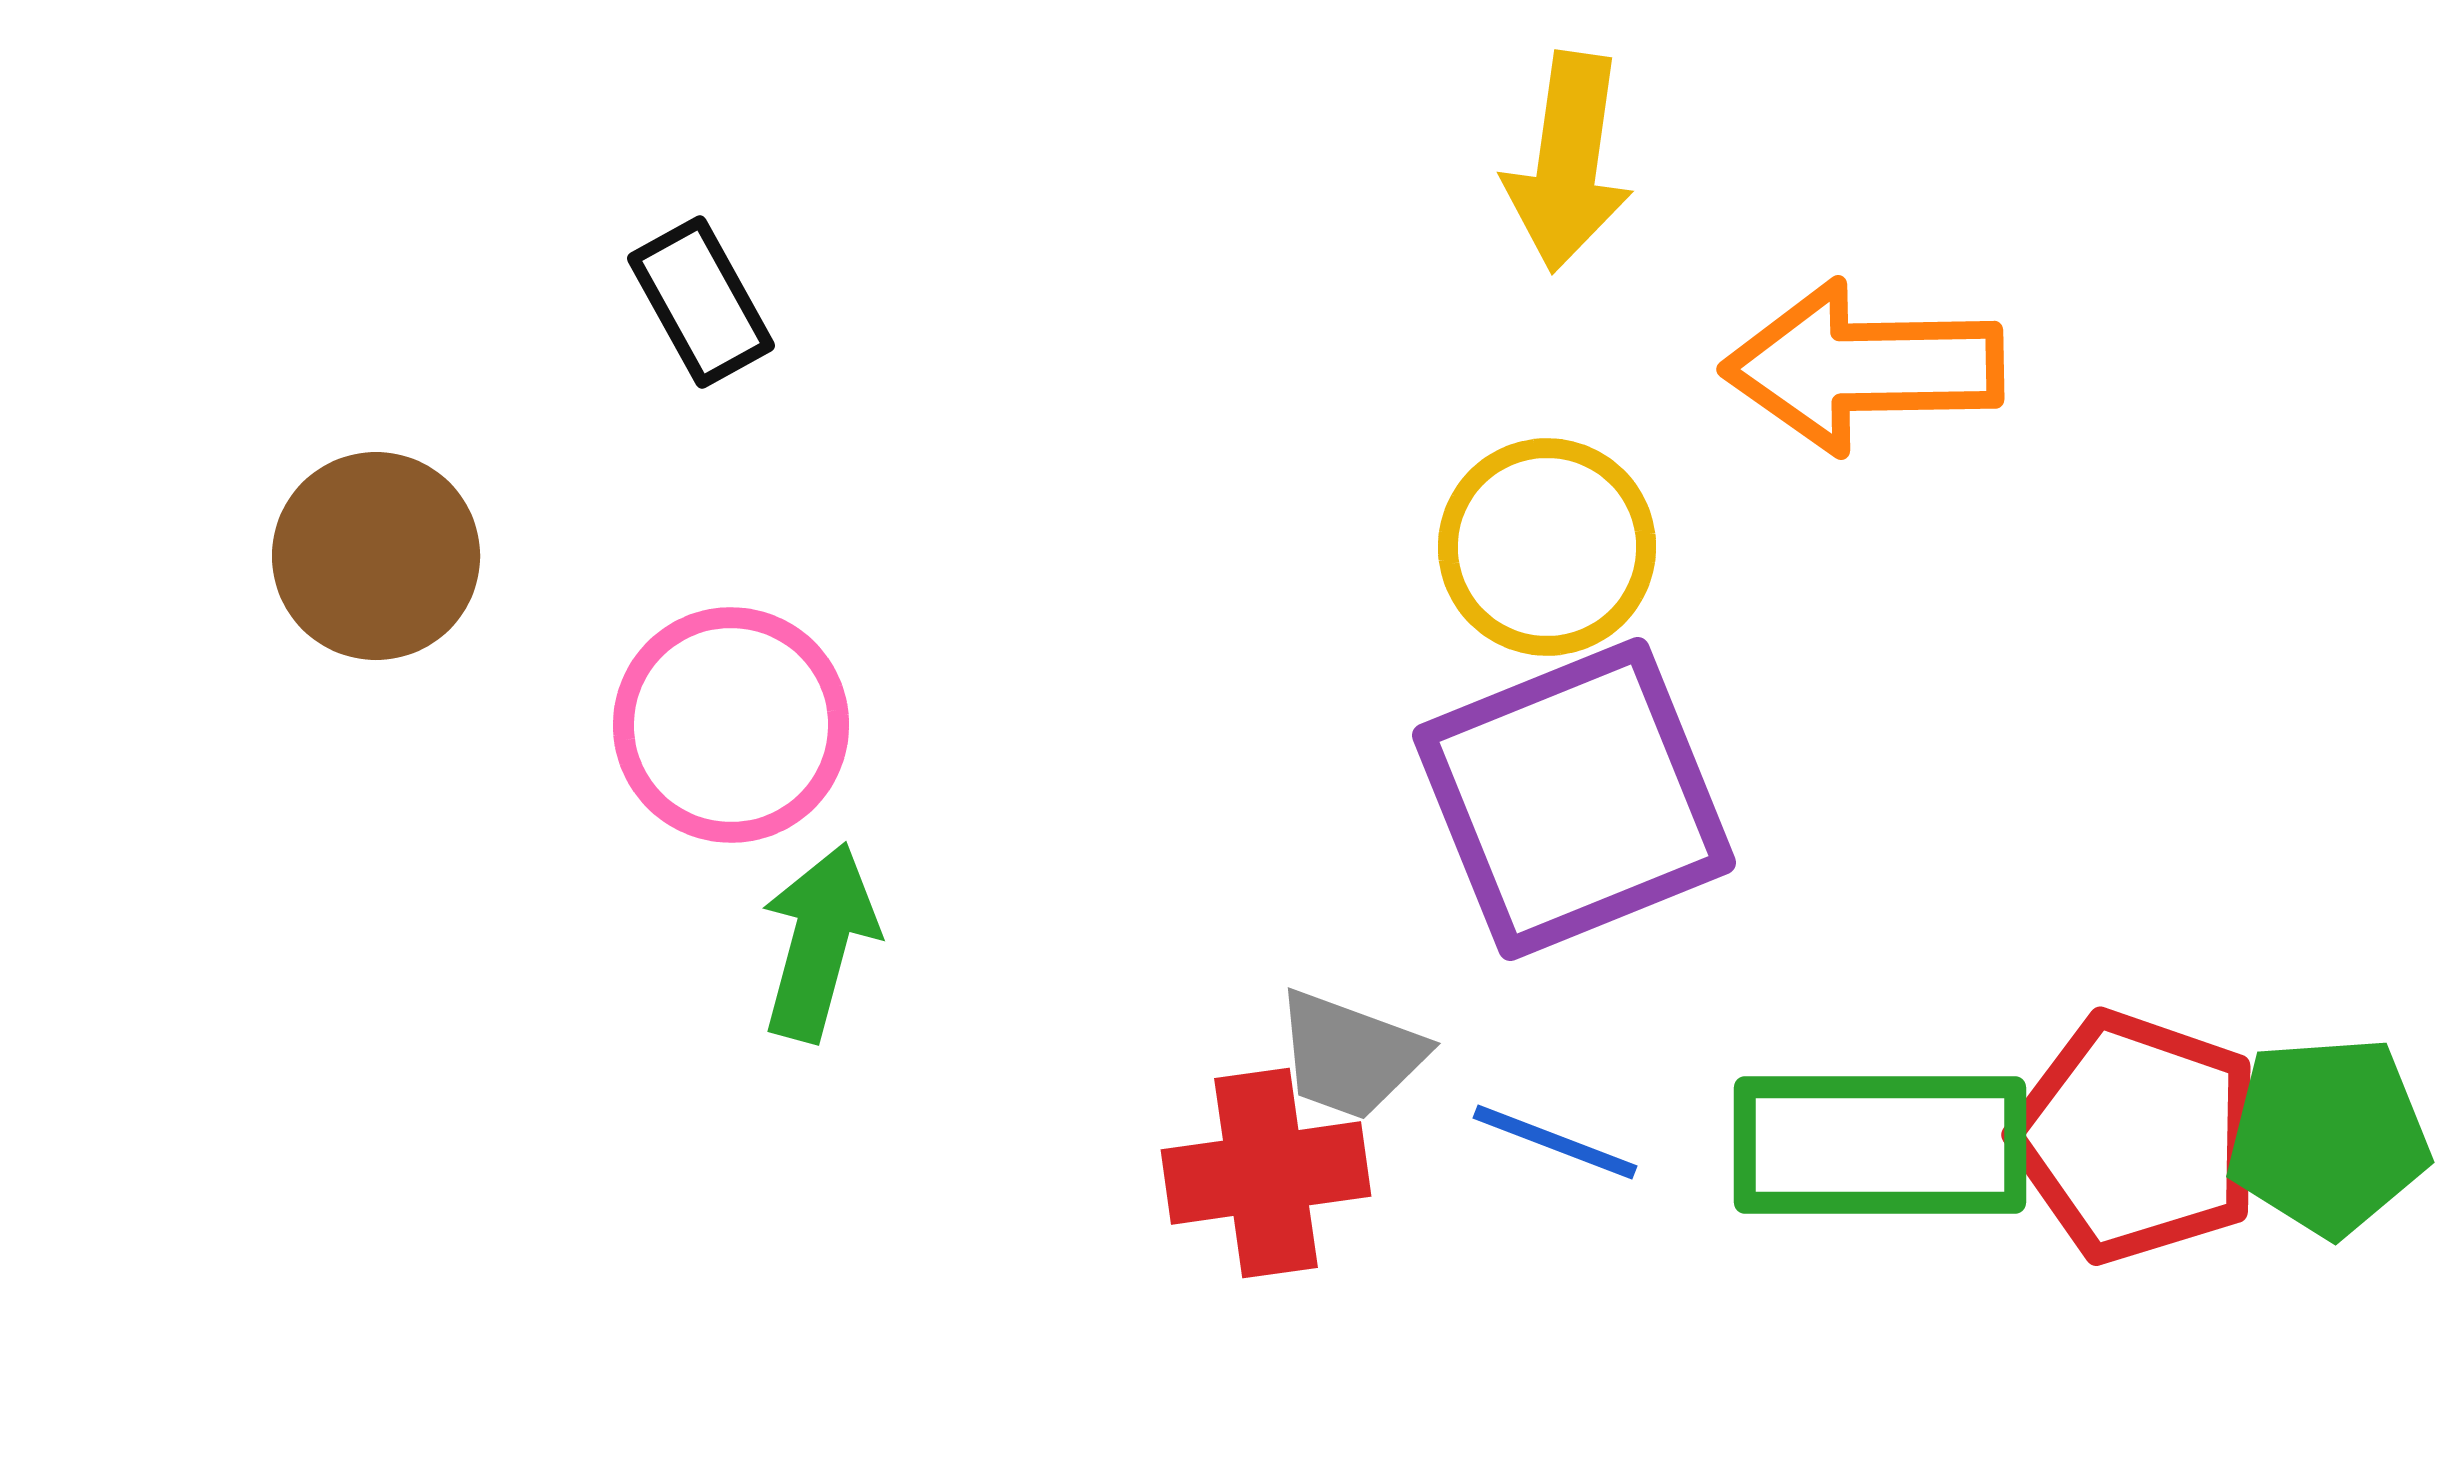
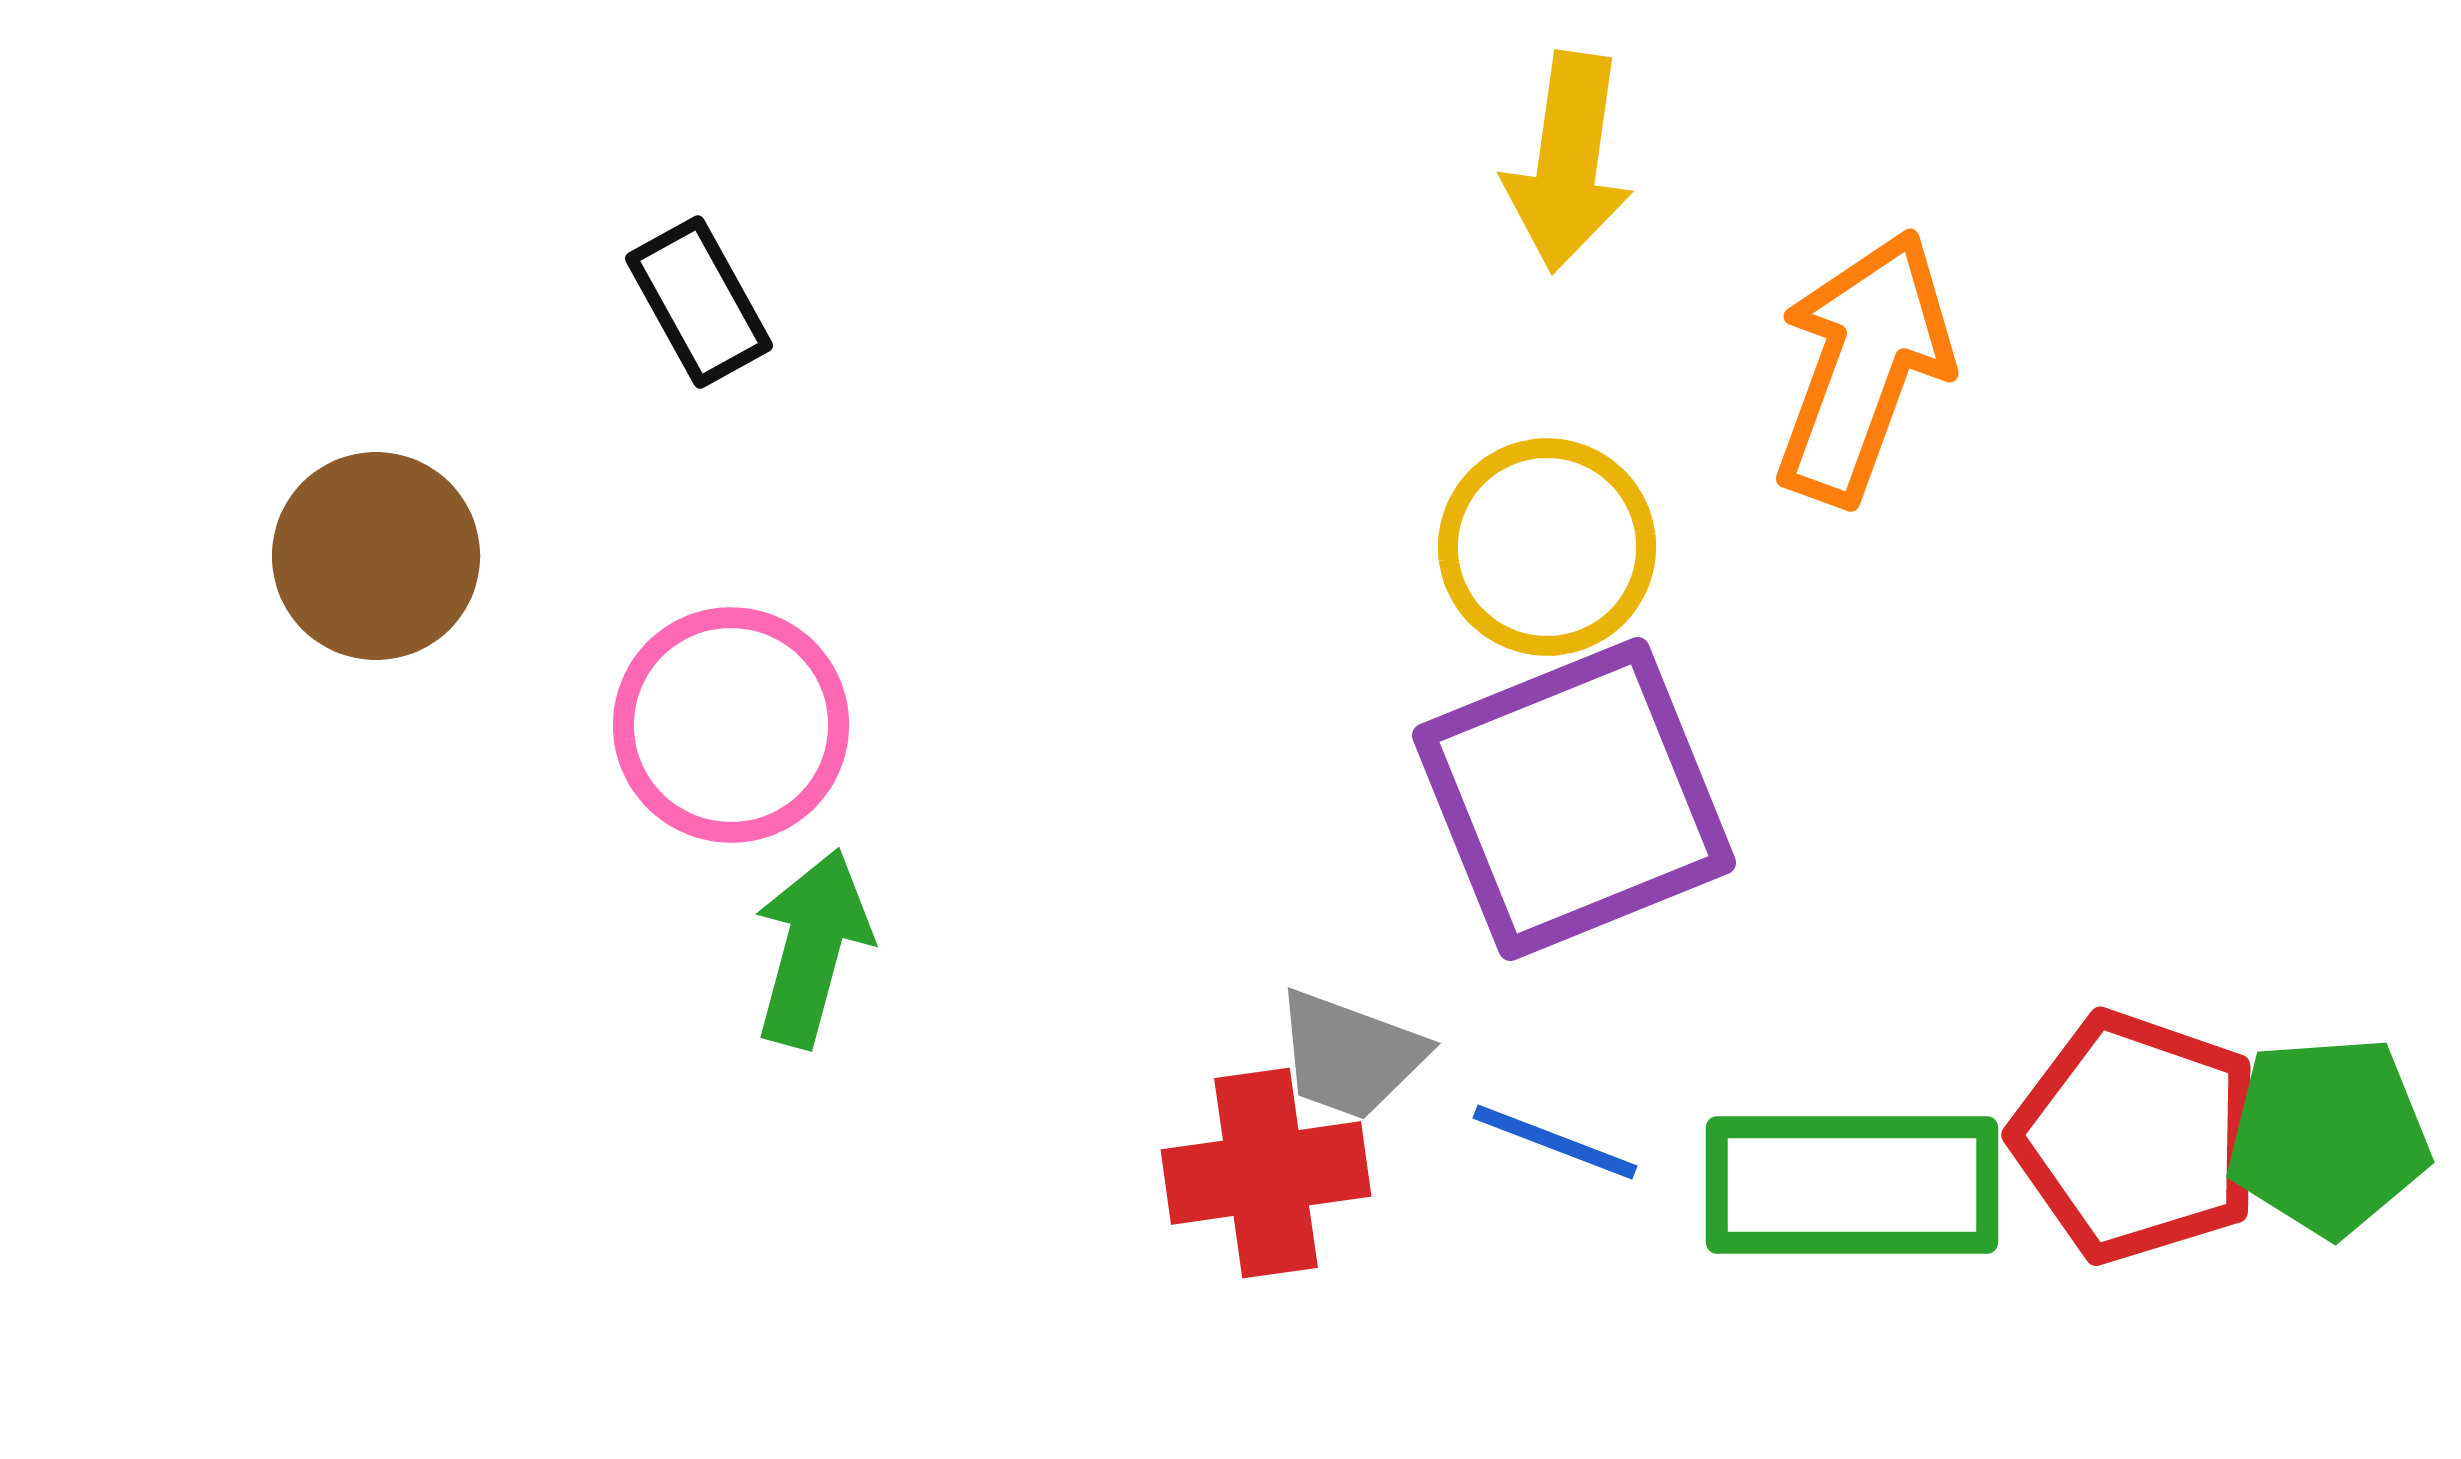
black rectangle: moved 2 px left
orange arrow: rotated 111 degrees clockwise
green arrow: moved 7 px left, 6 px down
green rectangle: moved 28 px left, 40 px down
